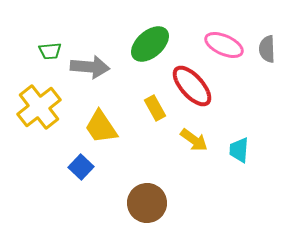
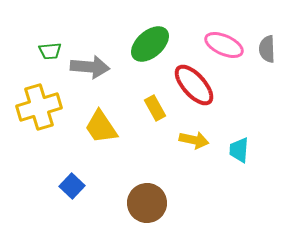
red ellipse: moved 2 px right, 1 px up
yellow cross: rotated 21 degrees clockwise
yellow arrow: rotated 24 degrees counterclockwise
blue square: moved 9 px left, 19 px down
